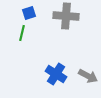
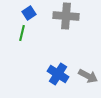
blue square: rotated 16 degrees counterclockwise
blue cross: moved 2 px right
